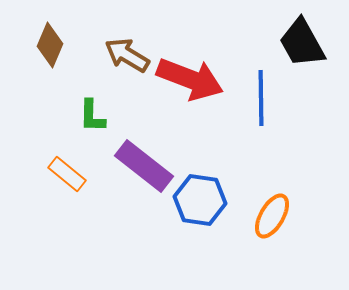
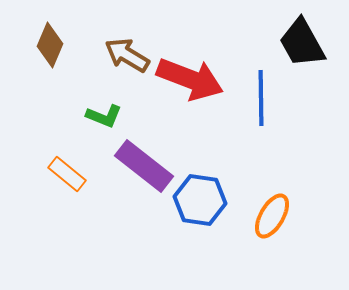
green L-shape: moved 12 px right; rotated 69 degrees counterclockwise
